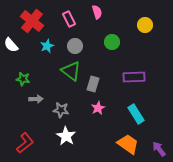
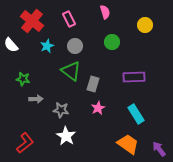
pink semicircle: moved 8 px right
